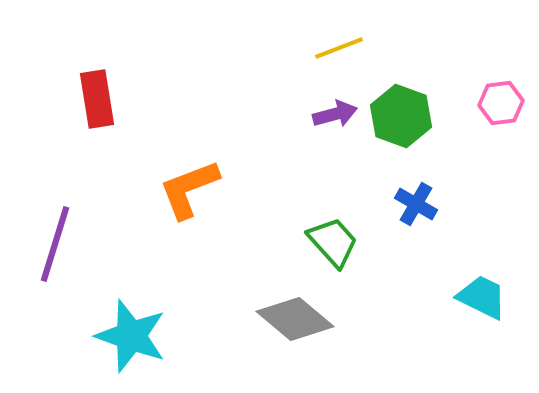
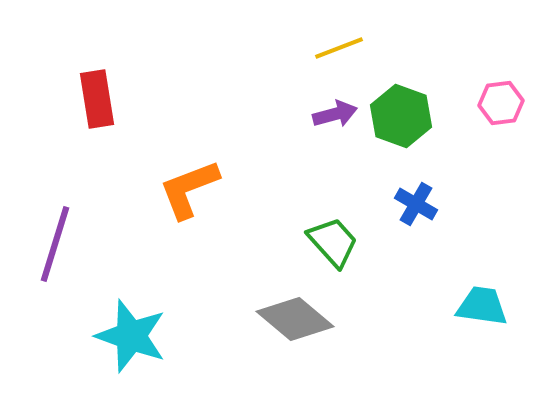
cyan trapezoid: moved 9 px down; rotated 18 degrees counterclockwise
